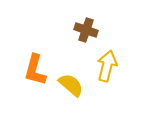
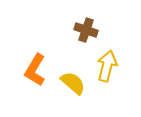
orange L-shape: rotated 16 degrees clockwise
yellow semicircle: moved 2 px right, 2 px up
